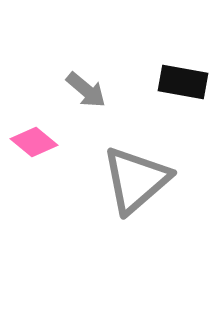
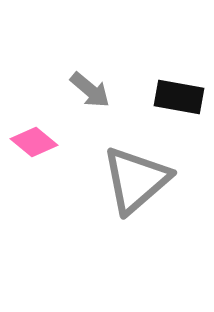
black rectangle: moved 4 px left, 15 px down
gray arrow: moved 4 px right
